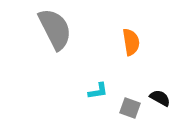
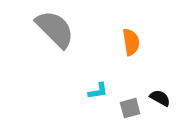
gray semicircle: rotated 18 degrees counterclockwise
gray square: rotated 35 degrees counterclockwise
